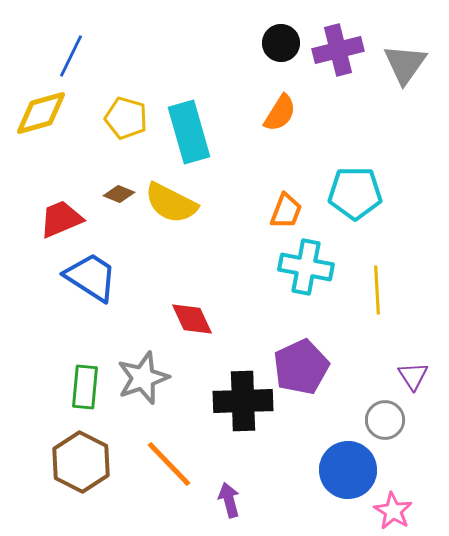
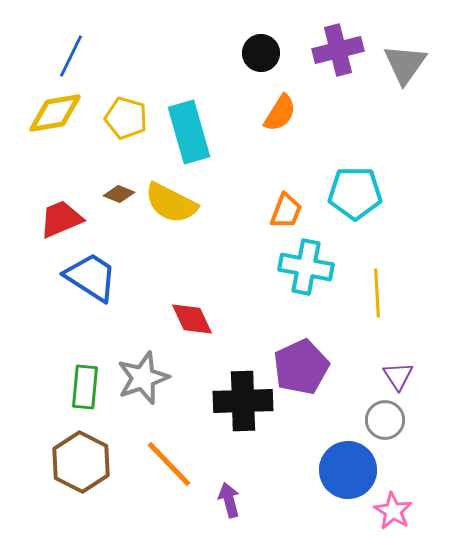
black circle: moved 20 px left, 10 px down
yellow diamond: moved 14 px right; rotated 6 degrees clockwise
yellow line: moved 3 px down
purple triangle: moved 15 px left
